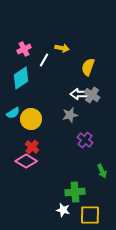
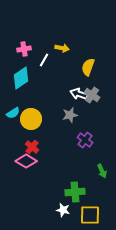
pink cross: rotated 16 degrees clockwise
white arrow: rotated 18 degrees clockwise
